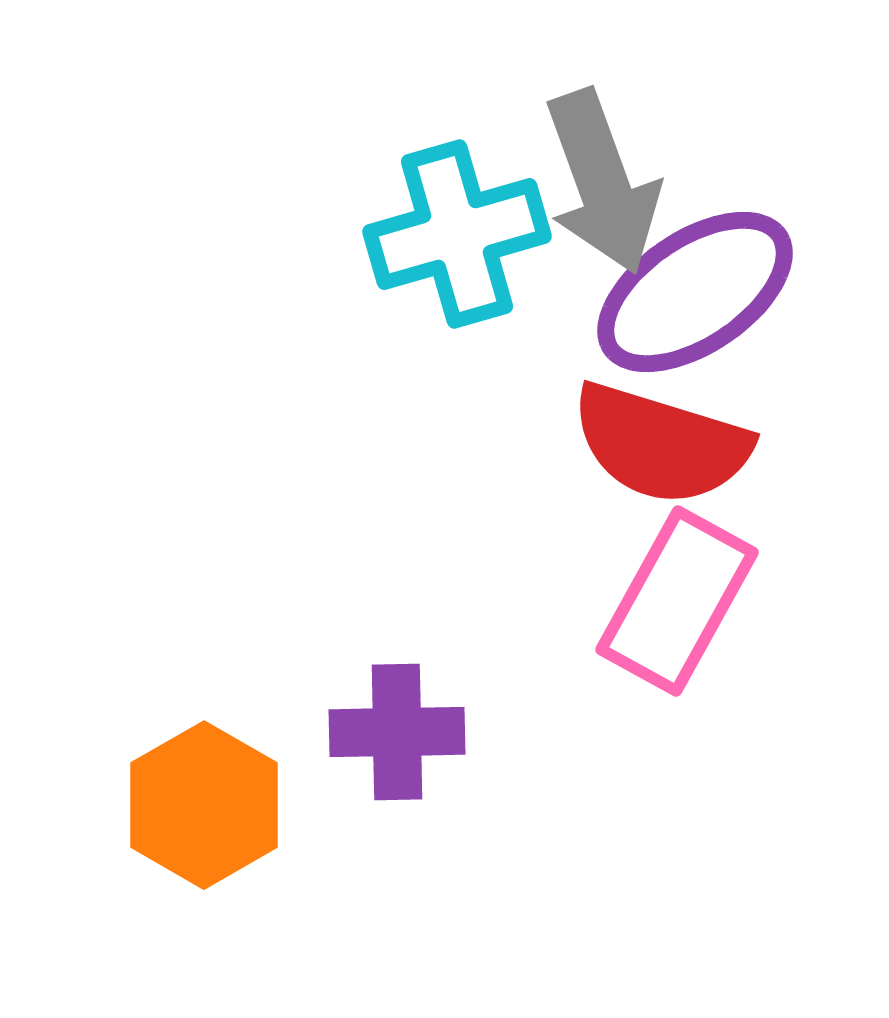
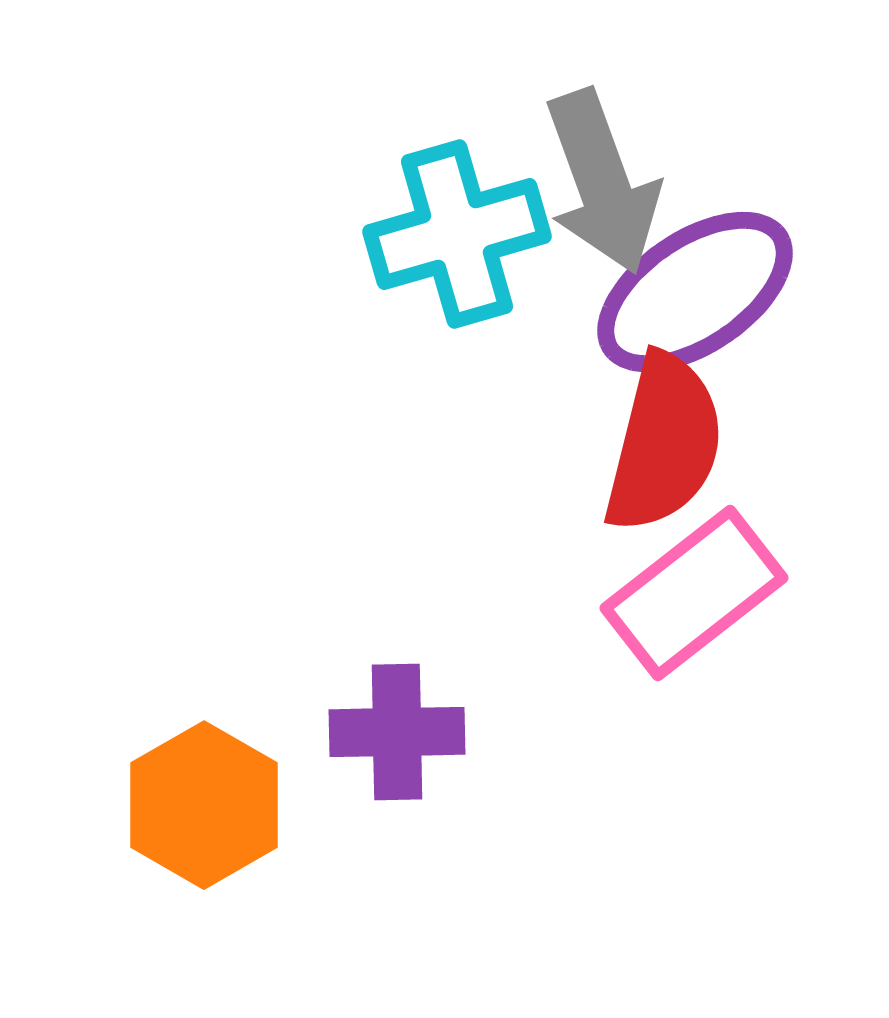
red semicircle: moved 3 px right, 1 px up; rotated 93 degrees counterclockwise
pink rectangle: moved 17 px right, 8 px up; rotated 23 degrees clockwise
